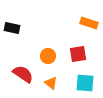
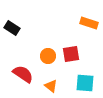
black rectangle: rotated 21 degrees clockwise
red square: moved 7 px left
orange triangle: moved 3 px down
